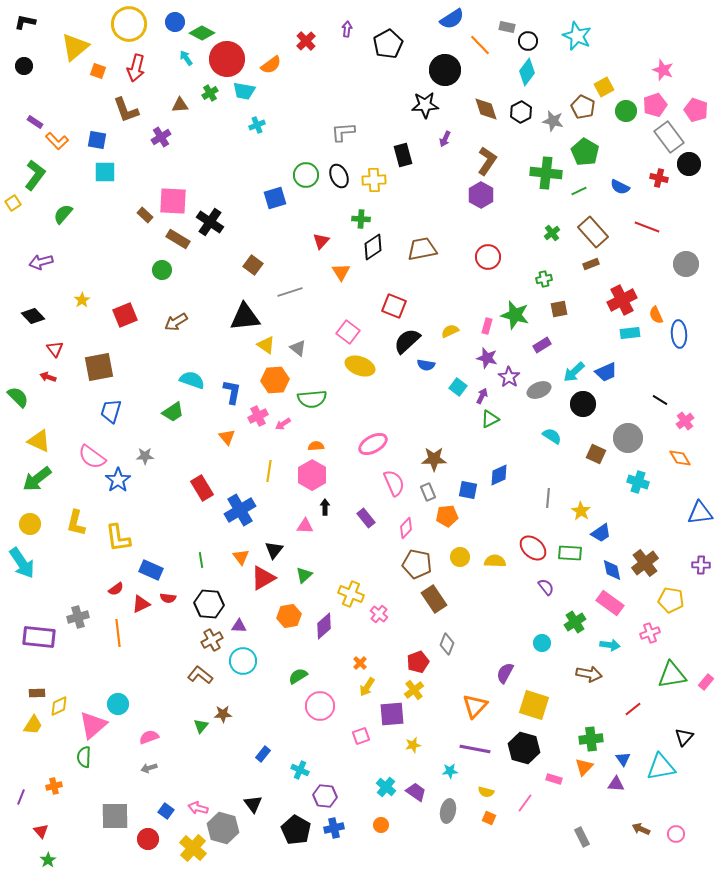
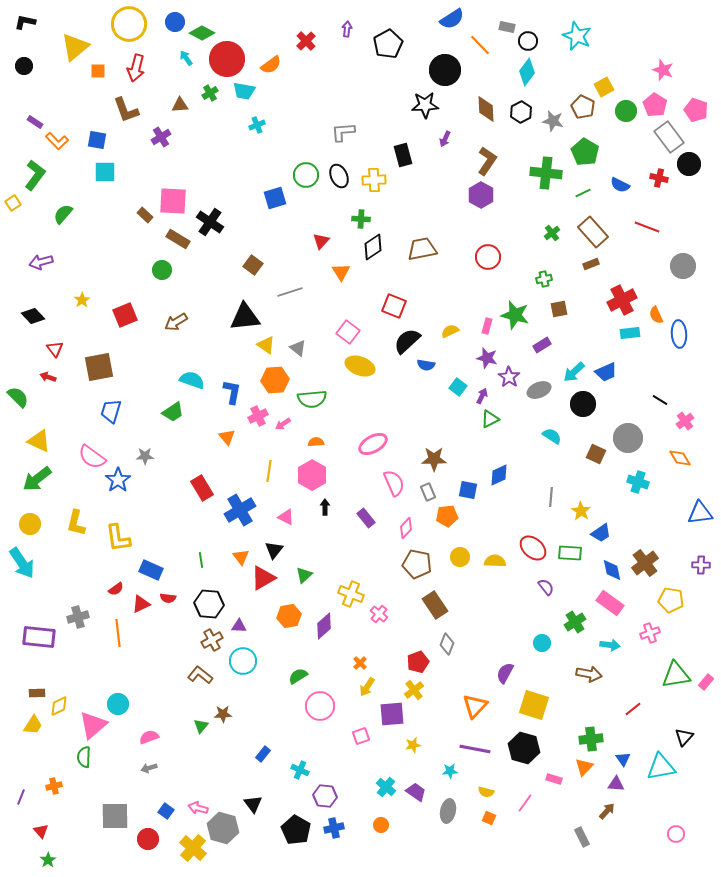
orange square at (98, 71): rotated 21 degrees counterclockwise
pink pentagon at (655, 105): rotated 20 degrees counterclockwise
brown diamond at (486, 109): rotated 16 degrees clockwise
blue semicircle at (620, 187): moved 2 px up
green line at (579, 191): moved 4 px right, 2 px down
gray circle at (686, 264): moved 3 px left, 2 px down
orange semicircle at (316, 446): moved 4 px up
gray line at (548, 498): moved 3 px right, 1 px up
pink triangle at (305, 526): moved 19 px left, 9 px up; rotated 24 degrees clockwise
brown rectangle at (434, 599): moved 1 px right, 6 px down
green triangle at (672, 675): moved 4 px right
brown arrow at (641, 829): moved 34 px left, 18 px up; rotated 108 degrees clockwise
